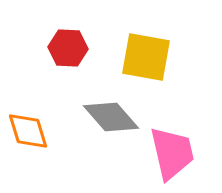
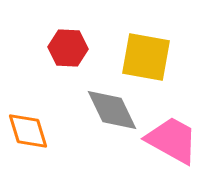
gray diamond: moved 1 px right, 7 px up; rotated 16 degrees clockwise
pink trapezoid: moved 13 px up; rotated 48 degrees counterclockwise
